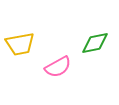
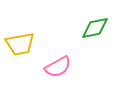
green diamond: moved 15 px up
